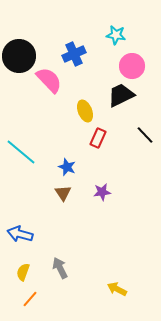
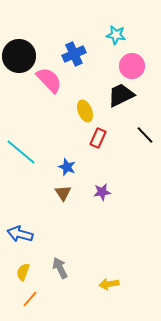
yellow arrow: moved 8 px left, 5 px up; rotated 36 degrees counterclockwise
